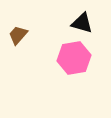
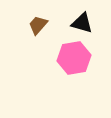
brown trapezoid: moved 20 px right, 10 px up
